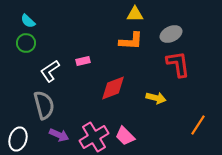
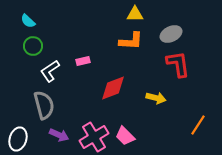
green circle: moved 7 px right, 3 px down
